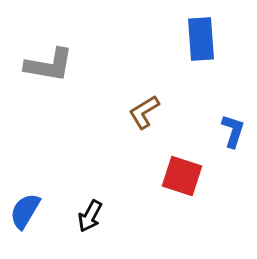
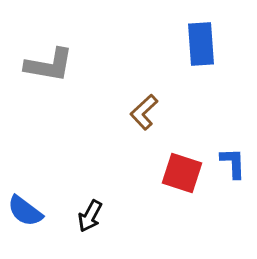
blue rectangle: moved 5 px down
brown L-shape: rotated 12 degrees counterclockwise
blue L-shape: moved 32 px down; rotated 20 degrees counterclockwise
red square: moved 3 px up
blue semicircle: rotated 84 degrees counterclockwise
